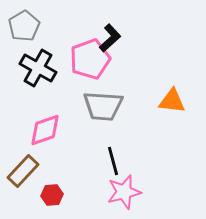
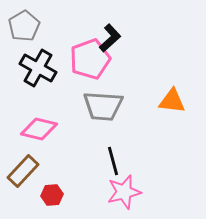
pink diamond: moved 6 px left, 1 px up; rotated 33 degrees clockwise
